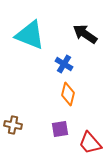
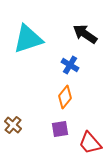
cyan triangle: moved 2 px left, 4 px down; rotated 40 degrees counterclockwise
blue cross: moved 6 px right, 1 px down
orange diamond: moved 3 px left, 3 px down; rotated 25 degrees clockwise
brown cross: rotated 30 degrees clockwise
